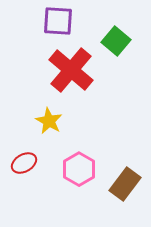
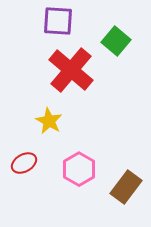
brown rectangle: moved 1 px right, 3 px down
